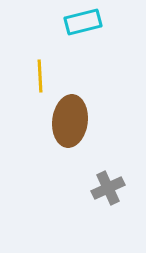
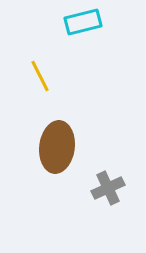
yellow line: rotated 24 degrees counterclockwise
brown ellipse: moved 13 px left, 26 px down
